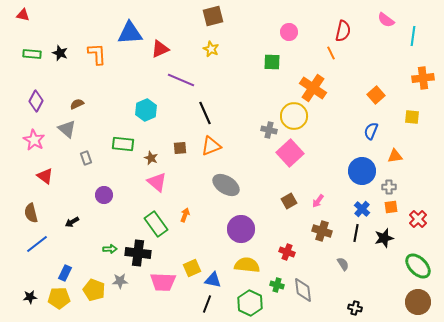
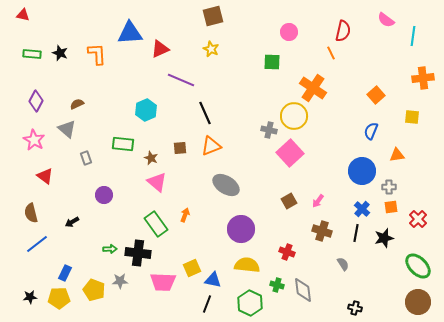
orange triangle at (395, 156): moved 2 px right, 1 px up
